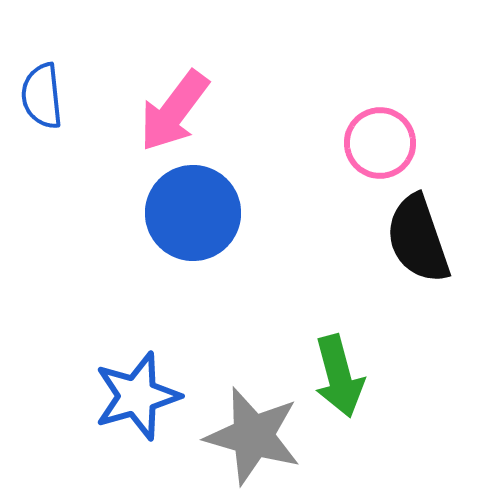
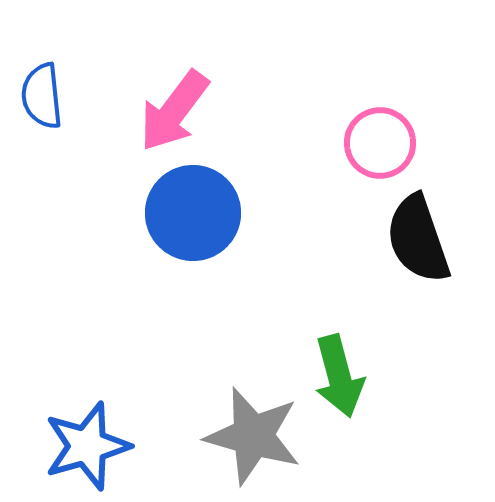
blue star: moved 50 px left, 50 px down
